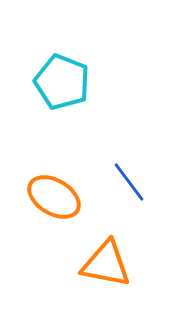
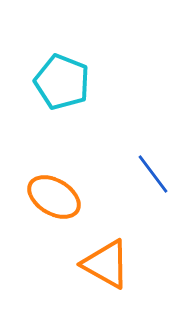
blue line: moved 24 px right, 8 px up
orange triangle: rotated 18 degrees clockwise
